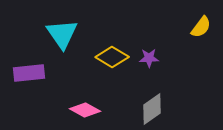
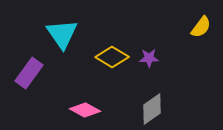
purple rectangle: rotated 48 degrees counterclockwise
